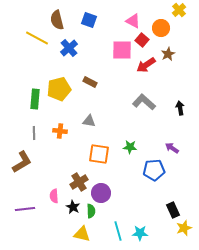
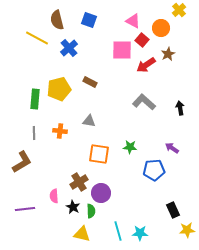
yellow star: moved 3 px right, 2 px down; rotated 14 degrees clockwise
